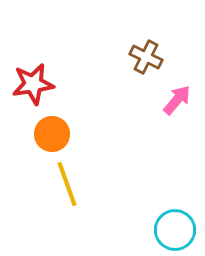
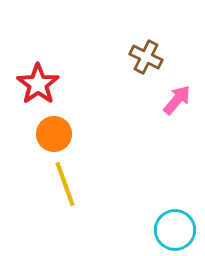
red star: moved 5 px right; rotated 27 degrees counterclockwise
orange circle: moved 2 px right
yellow line: moved 2 px left
